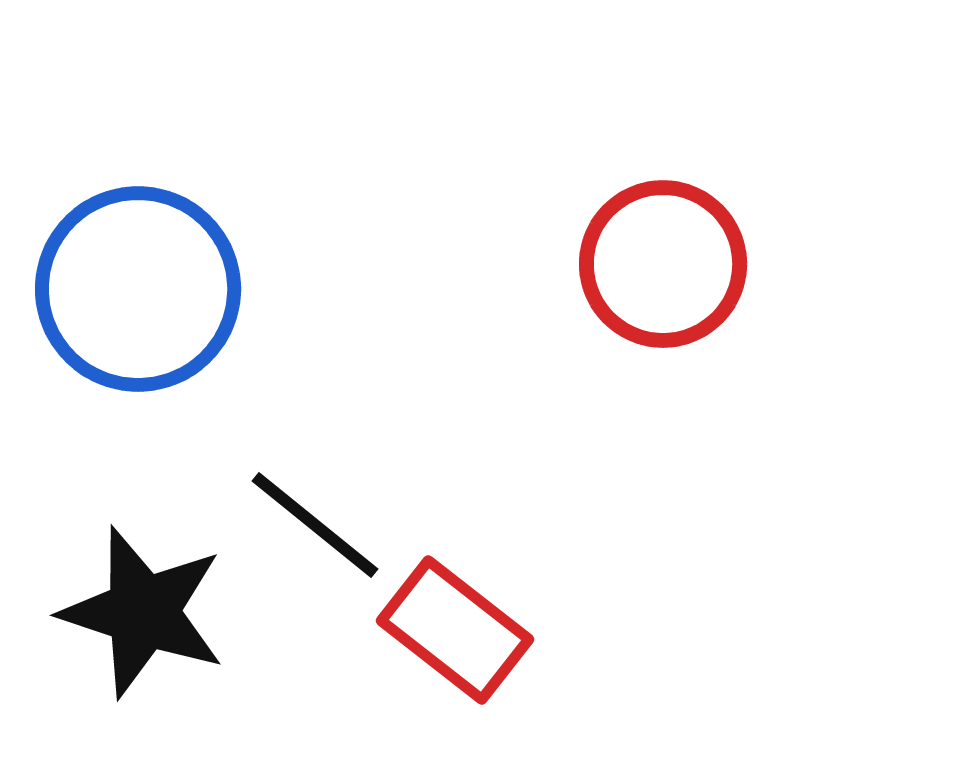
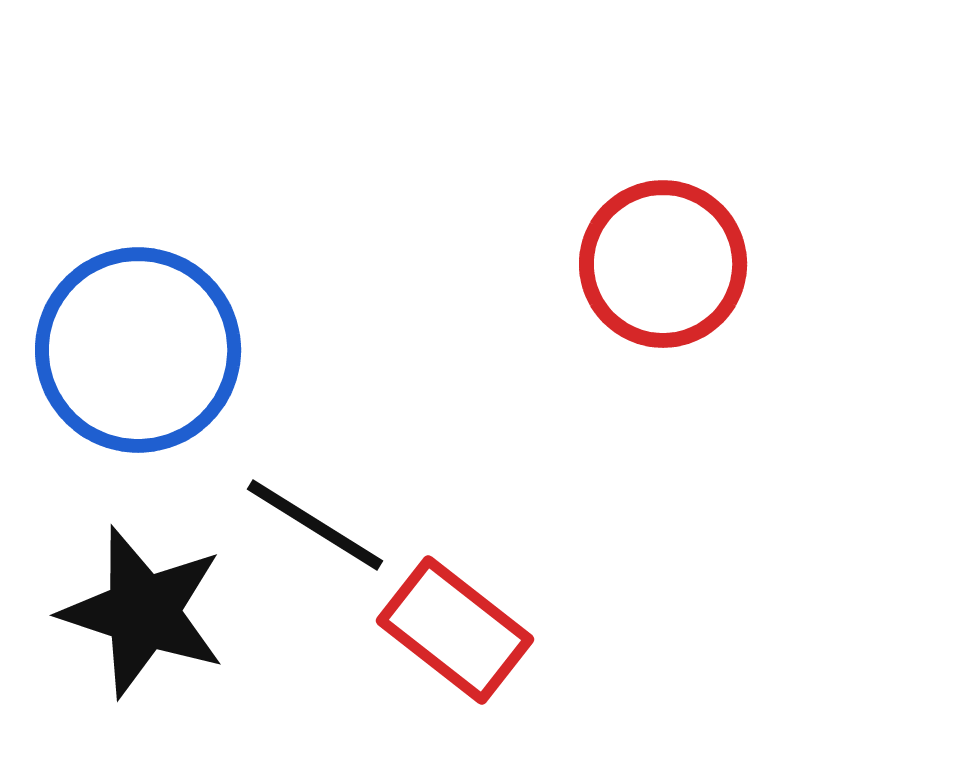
blue circle: moved 61 px down
black line: rotated 7 degrees counterclockwise
